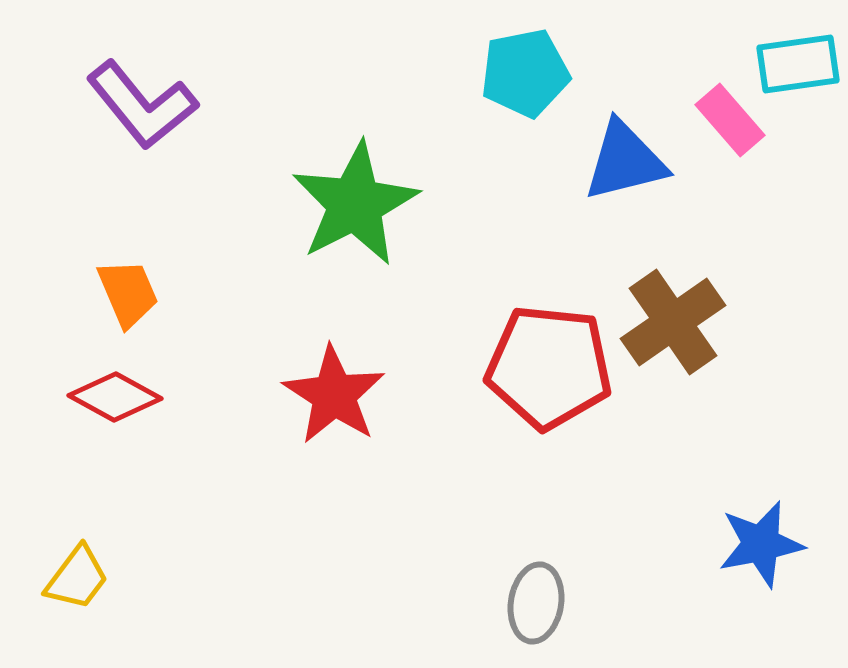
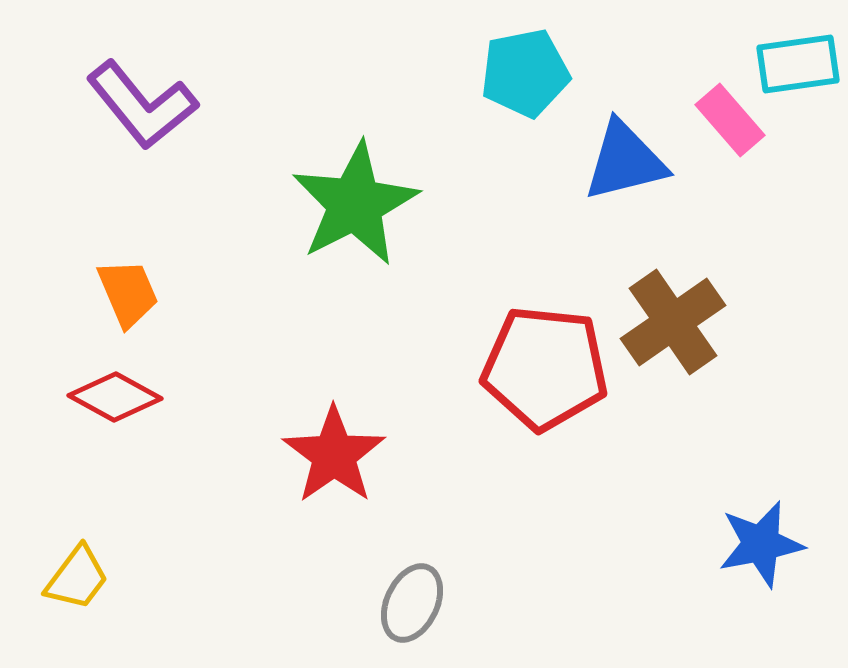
red pentagon: moved 4 px left, 1 px down
red star: moved 60 px down; rotated 4 degrees clockwise
gray ellipse: moved 124 px left; rotated 16 degrees clockwise
